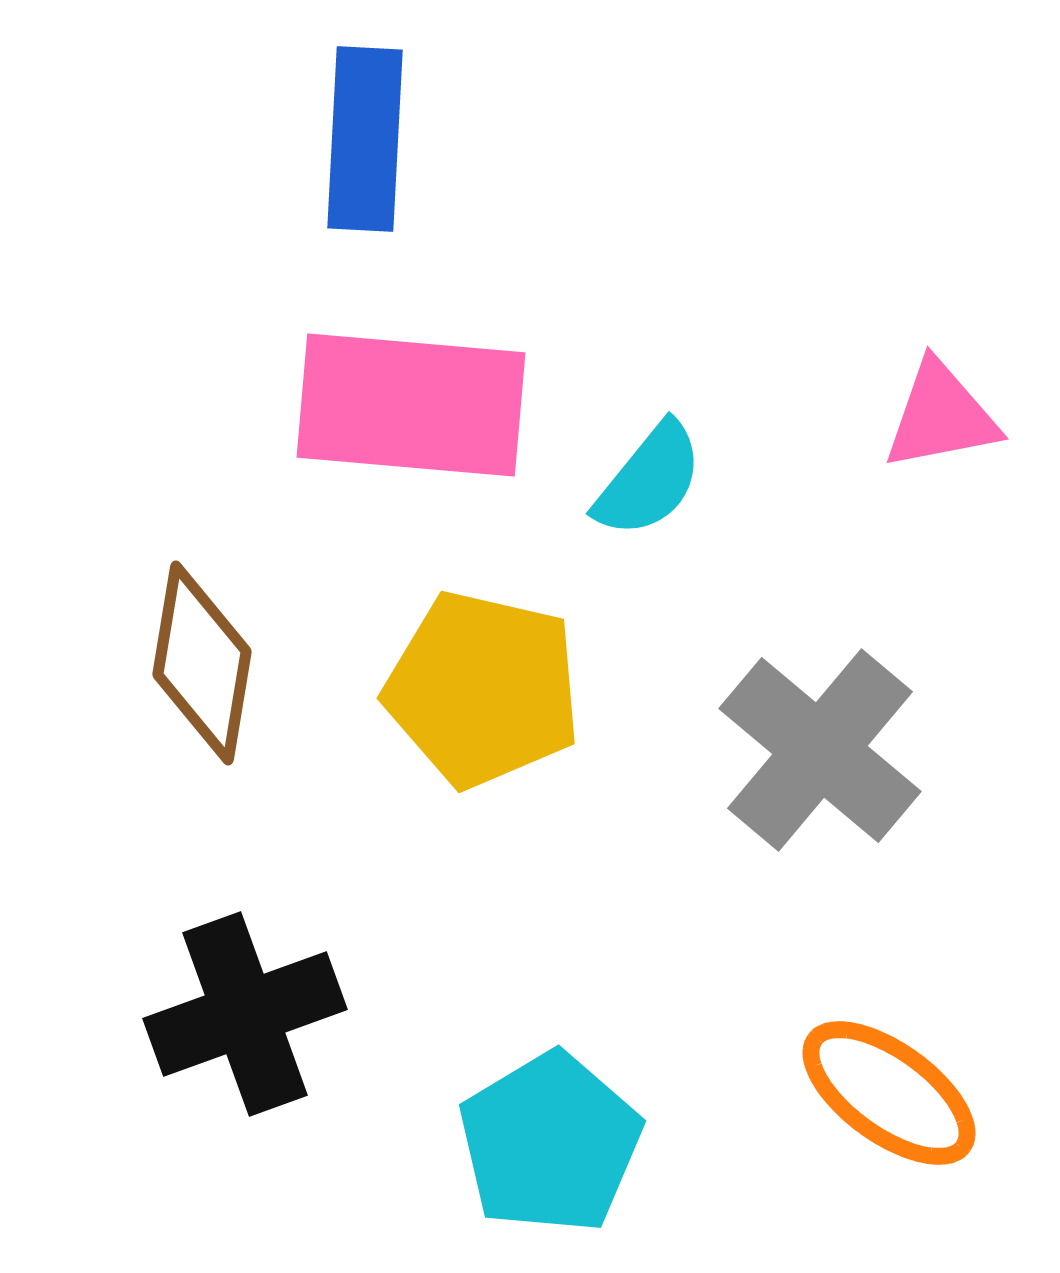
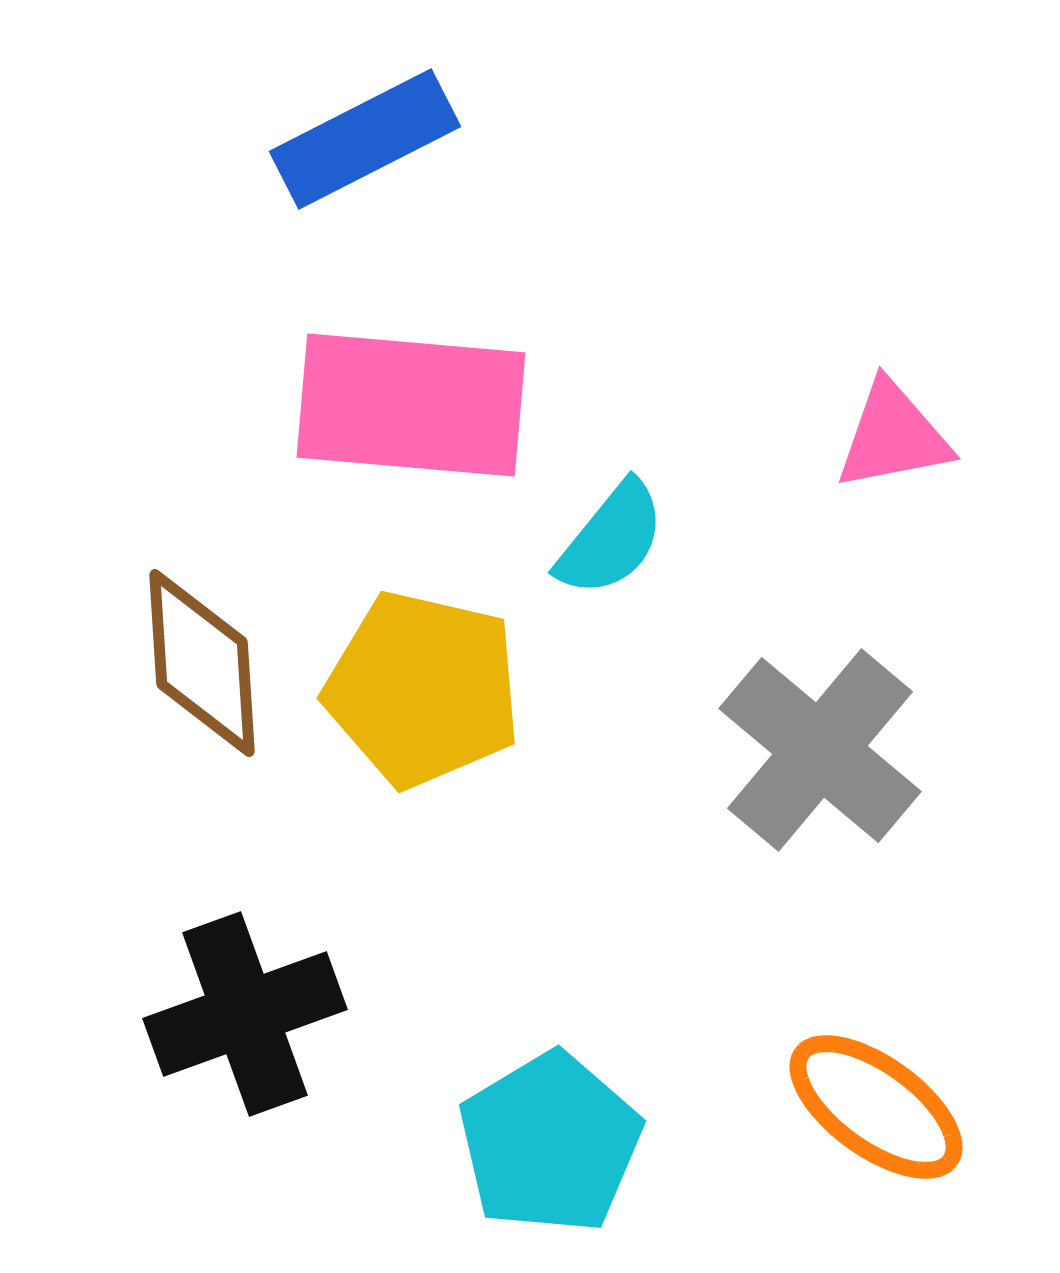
blue rectangle: rotated 60 degrees clockwise
pink triangle: moved 48 px left, 20 px down
cyan semicircle: moved 38 px left, 59 px down
brown diamond: rotated 13 degrees counterclockwise
yellow pentagon: moved 60 px left
orange ellipse: moved 13 px left, 14 px down
